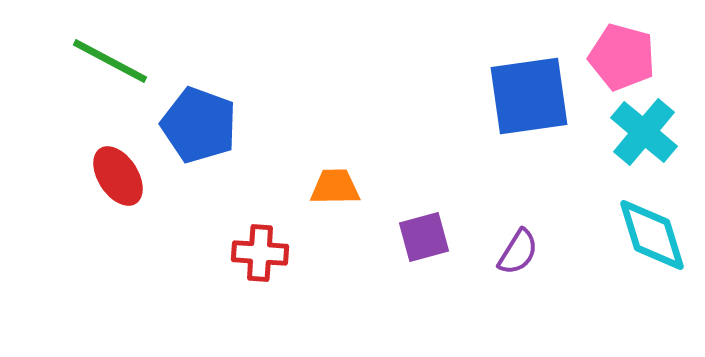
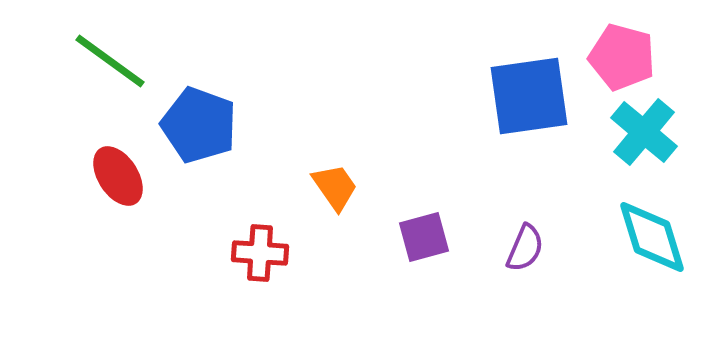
green line: rotated 8 degrees clockwise
orange trapezoid: rotated 56 degrees clockwise
cyan diamond: moved 2 px down
purple semicircle: moved 7 px right, 4 px up; rotated 9 degrees counterclockwise
